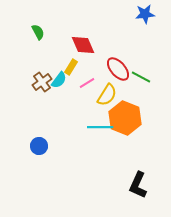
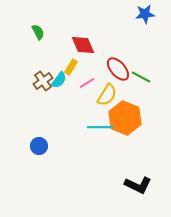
brown cross: moved 1 px right, 1 px up
black L-shape: rotated 88 degrees counterclockwise
